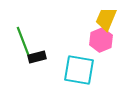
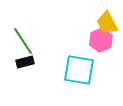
yellow trapezoid: moved 1 px right, 4 px down; rotated 50 degrees counterclockwise
green line: rotated 12 degrees counterclockwise
black rectangle: moved 12 px left, 5 px down
